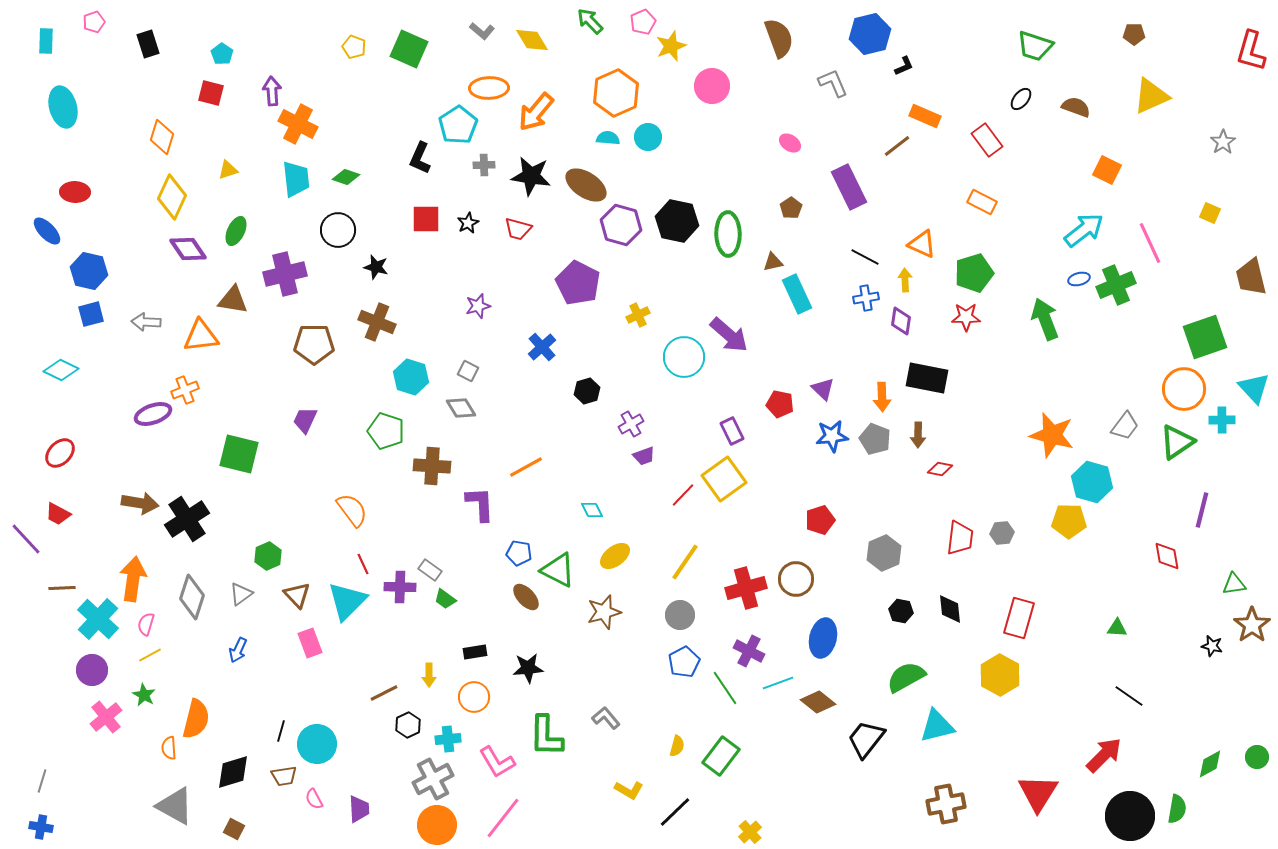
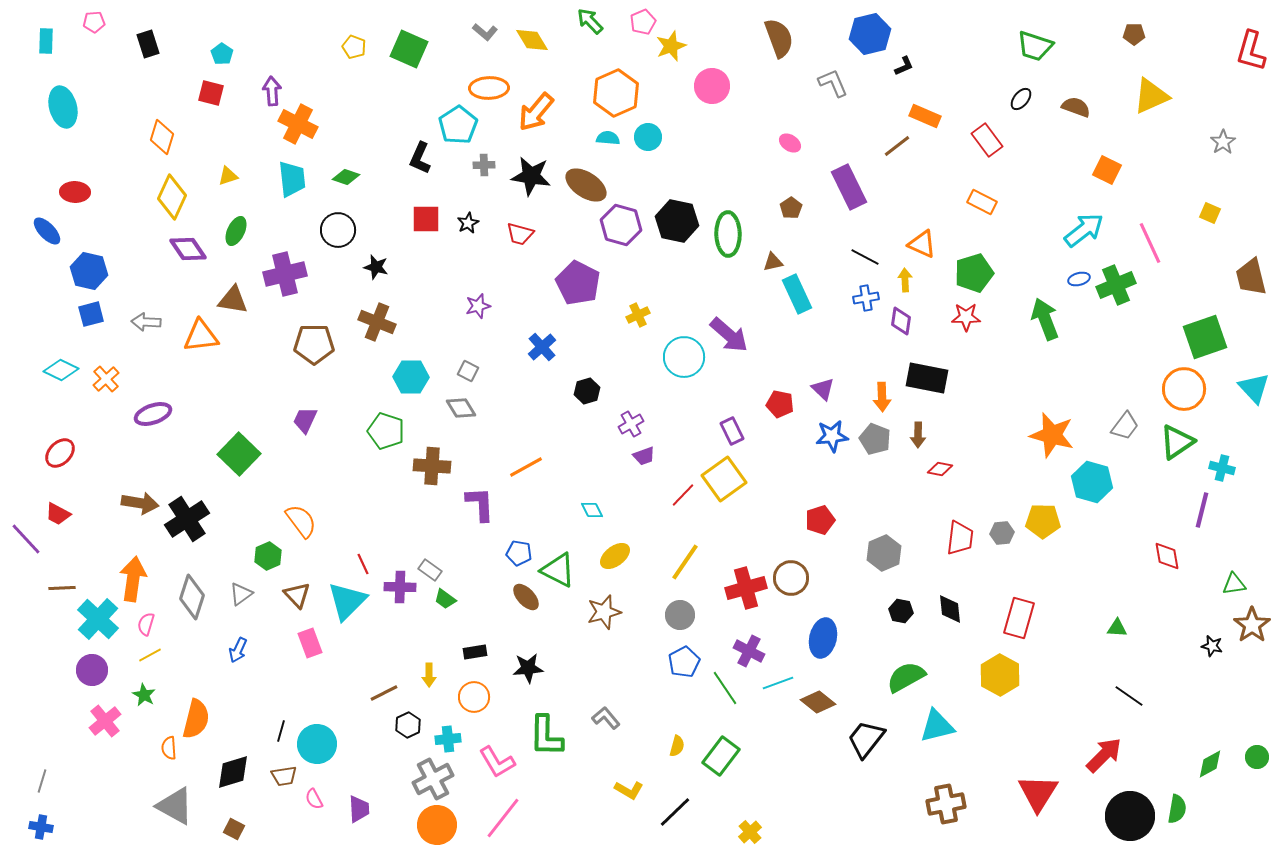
pink pentagon at (94, 22): rotated 15 degrees clockwise
gray L-shape at (482, 31): moved 3 px right, 1 px down
yellow triangle at (228, 170): moved 6 px down
cyan trapezoid at (296, 179): moved 4 px left
red trapezoid at (518, 229): moved 2 px right, 5 px down
cyan hexagon at (411, 377): rotated 16 degrees counterclockwise
orange cross at (185, 390): moved 79 px left, 11 px up; rotated 20 degrees counterclockwise
cyan cross at (1222, 420): moved 48 px down; rotated 15 degrees clockwise
green square at (239, 454): rotated 30 degrees clockwise
orange semicircle at (352, 510): moved 51 px left, 11 px down
yellow pentagon at (1069, 521): moved 26 px left
brown circle at (796, 579): moved 5 px left, 1 px up
pink cross at (106, 717): moved 1 px left, 4 px down
